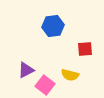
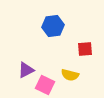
pink square: rotated 12 degrees counterclockwise
